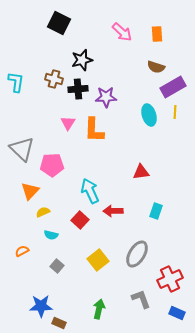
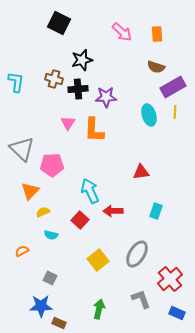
gray square: moved 7 px left, 12 px down; rotated 16 degrees counterclockwise
red cross: rotated 15 degrees counterclockwise
